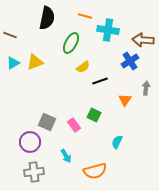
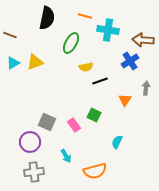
yellow semicircle: moved 3 px right; rotated 24 degrees clockwise
